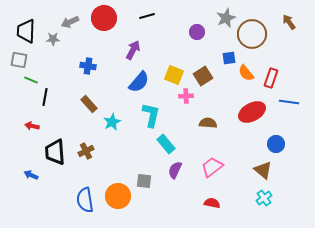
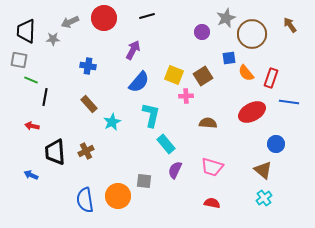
brown arrow at (289, 22): moved 1 px right, 3 px down
purple circle at (197, 32): moved 5 px right
pink trapezoid at (212, 167): rotated 125 degrees counterclockwise
